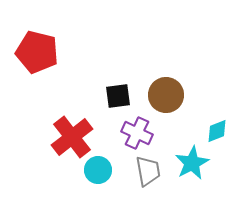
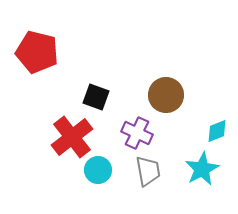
black square: moved 22 px left, 1 px down; rotated 28 degrees clockwise
cyan star: moved 10 px right, 6 px down
